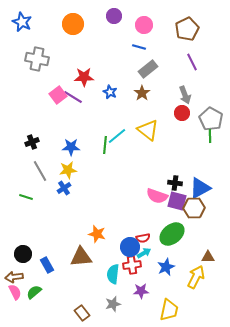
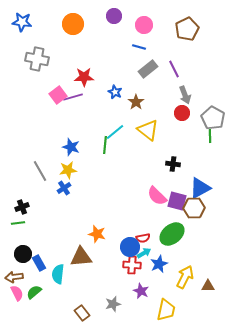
blue star at (22, 22): rotated 18 degrees counterclockwise
purple line at (192, 62): moved 18 px left, 7 px down
blue star at (110, 92): moved 5 px right
brown star at (142, 93): moved 6 px left, 9 px down
purple line at (73, 97): rotated 48 degrees counterclockwise
gray pentagon at (211, 119): moved 2 px right, 1 px up
cyan line at (117, 136): moved 2 px left, 4 px up
black cross at (32, 142): moved 10 px left, 65 px down
blue star at (71, 147): rotated 18 degrees clockwise
black cross at (175, 183): moved 2 px left, 19 px up
pink semicircle at (157, 196): rotated 25 degrees clockwise
green line at (26, 197): moved 8 px left, 26 px down; rotated 24 degrees counterclockwise
brown triangle at (208, 257): moved 29 px down
blue rectangle at (47, 265): moved 8 px left, 2 px up
red cross at (132, 265): rotated 12 degrees clockwise
blue star at (166, 267): moved 7 px left, 3 px up
cyan semicircle at (113, 274): moved 55 px left
yellow arrow at (196, 277): moved 11 px left
purple star at (141, 291): rotated 28 degrees clockwise
pink semicircle at (15, 292): moved 2 px right, 1 px down
yellow trapezoid at (169, 310): moved 3 px left
